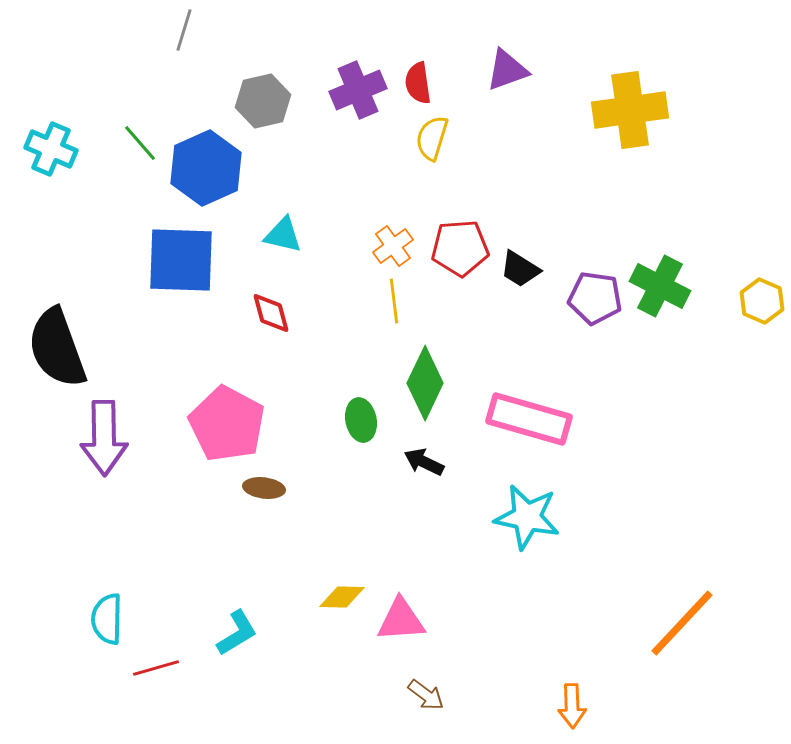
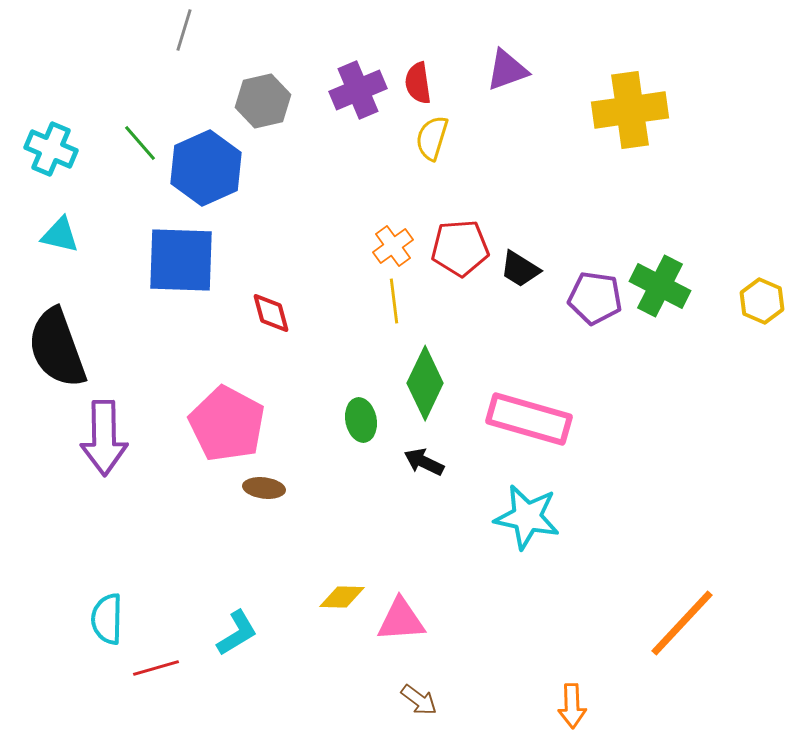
cyan triangle: moved 223 px left
brown arrow: moved 7 px left, 5 px down
